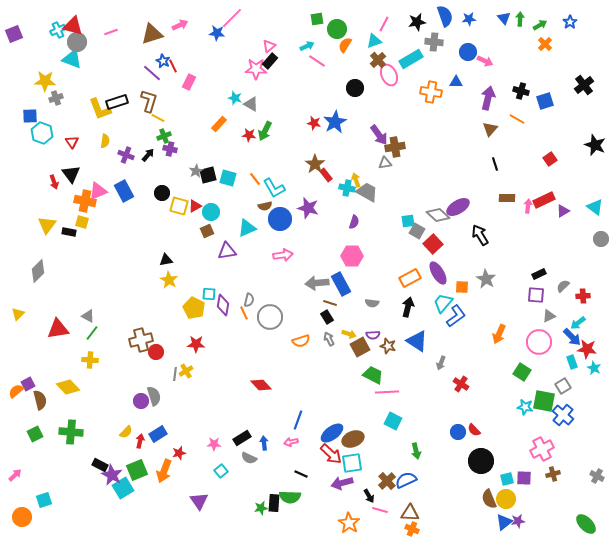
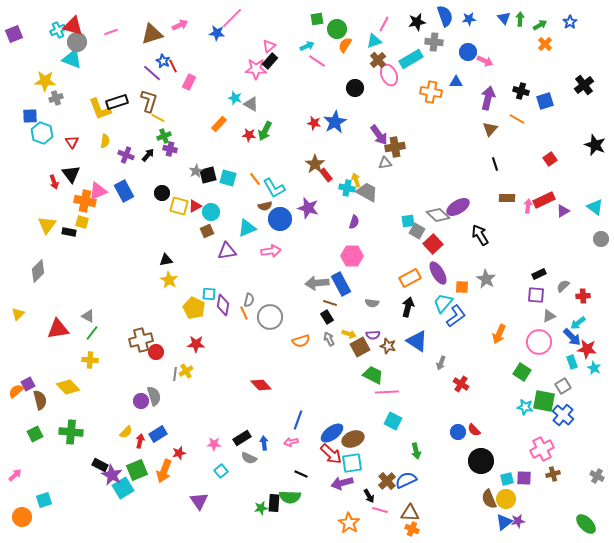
pink arrow at (283, 255): moved 12 px left, 4 px up
